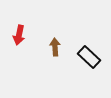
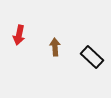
black rectangle: moved 3 px right
